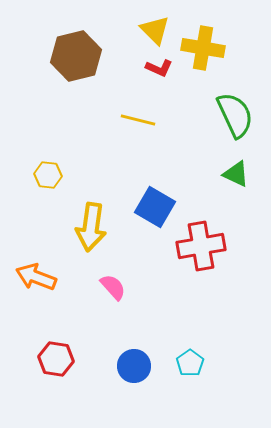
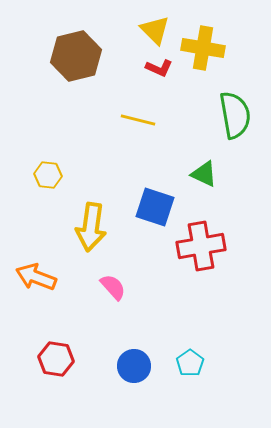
green semicircle: rotated 15 degrees clockwise
green triangle: moved 32 px left
blue square: rotated 12 degrees counterclockwise
